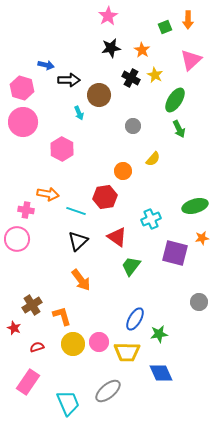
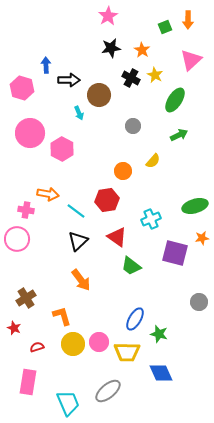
blue arrow at (46, 65): rotated 105 degrees counterclockwise
pink circle at (23, 122): moved 7 px right, 11 px down
green arrow at (179, 129): moved 6 px down; rotated 90 degrees counterclockwise
yellow semicircle at (153, 159): moved 2 px down
red hexagon at (105, 197): moved 2 px right, 3 px down
cyan line at (76, 211): rotated 18 degrees clockwise
green trapezoid at (131, 266): rotated 90 degrees counterclockwise
brown cross at (32, 305): moved 6 px left, 7 px up
green star at (159, 334): rotated 24 degrees clockwise
pink rectangle at (28, 382): rotated 25 degrees counterclockwise
